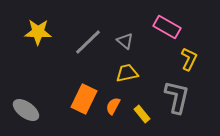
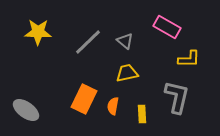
yellow L-shape: rotated 65 degrees clockwise
orange semicircle: rotated 18 degrees counterclockwise
yellow rectangle: rotated 36 degrees clockwise
